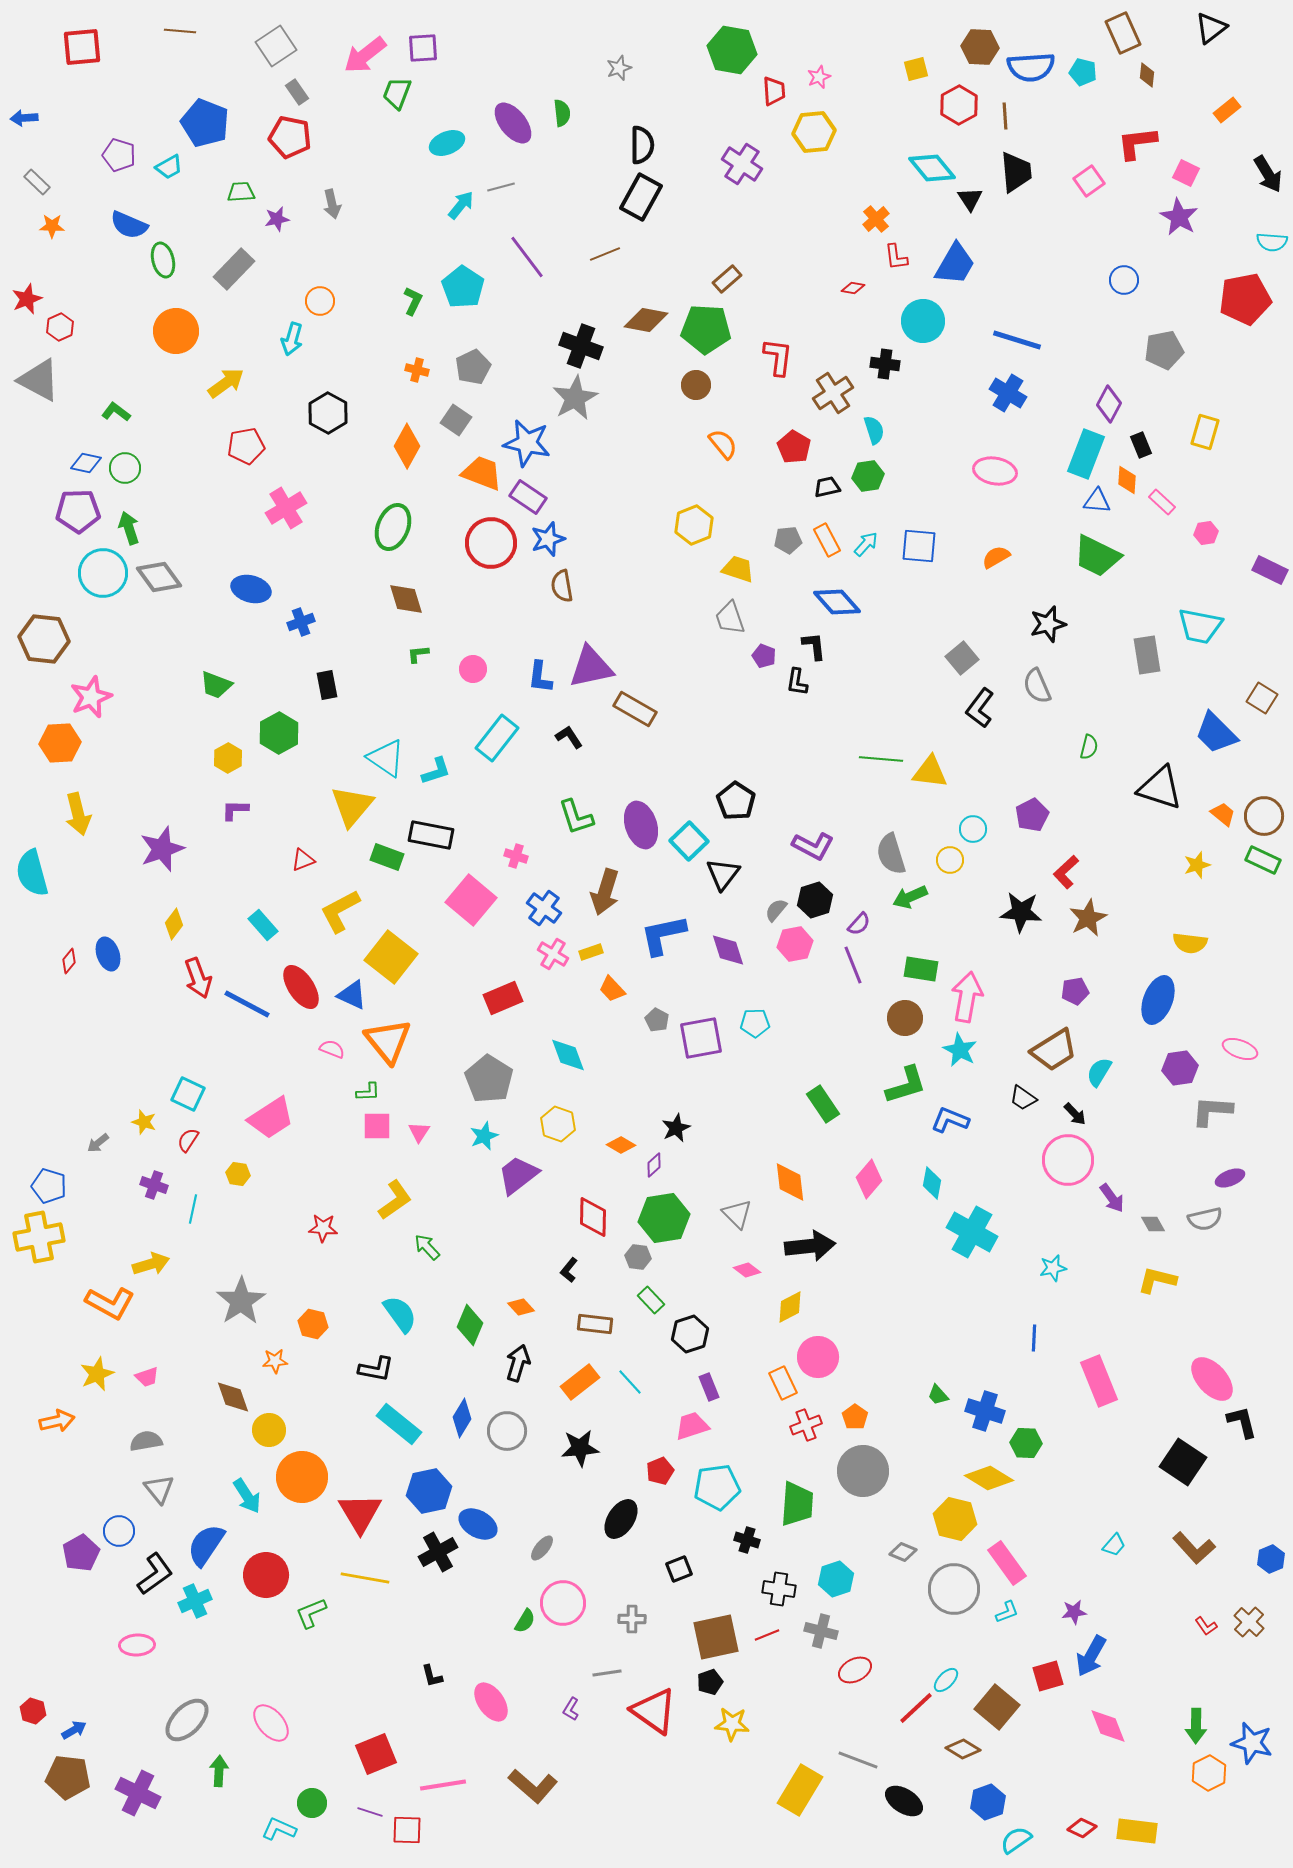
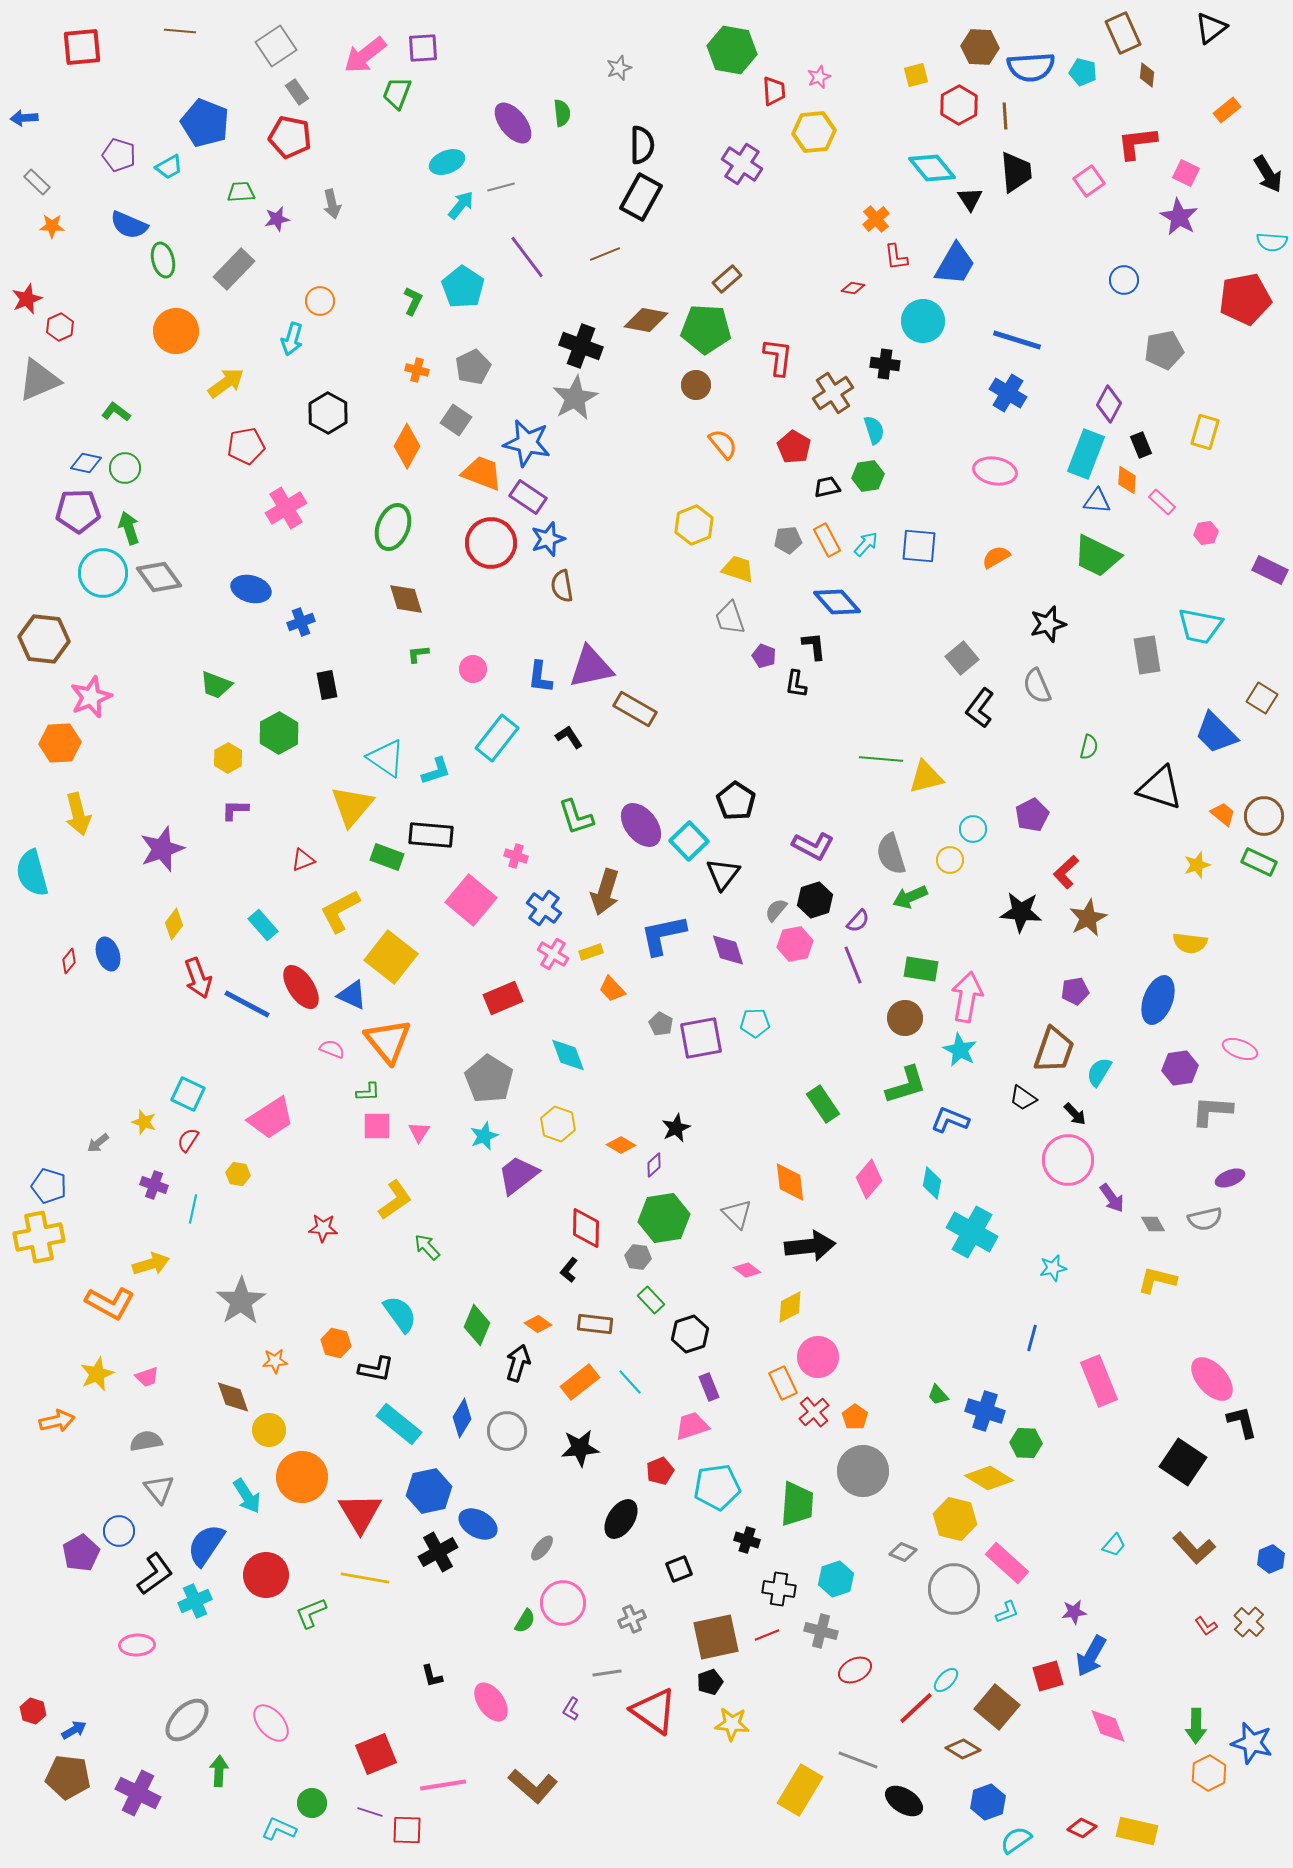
yellow square at (916, 69): moved 6 px down
cyan ellipse at (447, 143): moved 19 px down
gray triangle at (39, 380): rotated 51 degrees counterclockwise
black L-shape at (797, 682): moved 1 px left, 2 px down
yellow triangle at (930, 772): moved 4 px left, 5 px down; rotated 21 degrees counterclockwise
purple ellipse at (641, 825): rotated 21 degrees counterclockwise
black rectangle at (431, 835): rotated 6 degrees counterclockwise
green rectangle at (1263, 860): moved 4 px left, 2 px down
purple semicircle at (859, 924): moved 1 px left, 3 px up
gray pentagon at (657, 1020): moved 4 px right, 4 px down
brown trapezoid at (1054, 1050): rotated 39 degrees counterclockwise
red diamond at (593, 1217): moved 7 px left, 11 px down
orange diamond at (521, 1307): moved 17 px right, 17 px down; rotated 12 degrees counterclockwise
orange hexagon at (313, 1324): moved 23 px right, 19 px down
green diamond at (470, 1325): moved 7 px right
blue line at (1034, 1338): moved 2 px left; rotated 12 degrees clockwise
red cross at (806, 1425): moved 8 px right, 13 px up; rotated 20 degrees counterclockwise
pink rectangle at (1007, 1563): rotated 12 degrees counterclockwise
gray cross at (632, 1619): rotated 24 degrees counterclockwise
yellow rectangle at (1137, 1831): rotated 6 degrees clockwise
